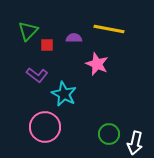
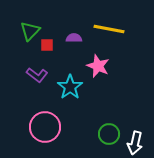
green triangle: moved 2 px right
pink star: moved 1 px right, 2 px down
cyan star: moved 6 px right, 7 px up; rotated 10 degrees clockwise
